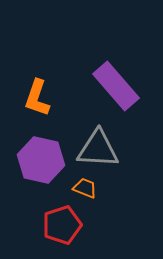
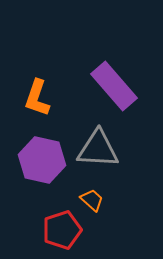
purple rectangle: moved 2 px left
purple hexagon: moved 1 px right
orange trapezoid: moved 7 px right, 12 px down; rotated 20 degrees clockwise
red pentagon: moved 5 px down
